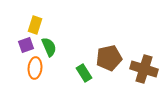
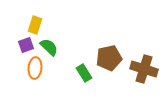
green semicircle: rotated 24 degrees counterclockwise
